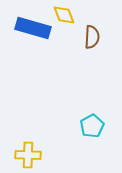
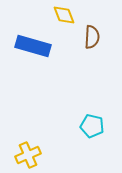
blue rectangle: moved 18 px down
cyan pentagon: rotated 30 degrees counterclockwise
yellow cross: rotated 25 degrees counterclockwise
